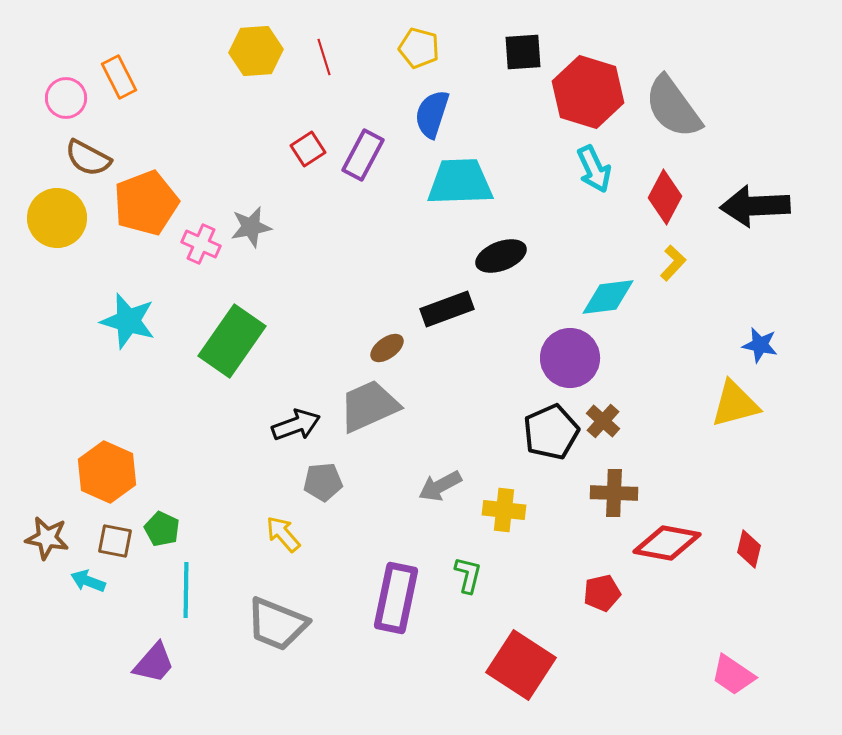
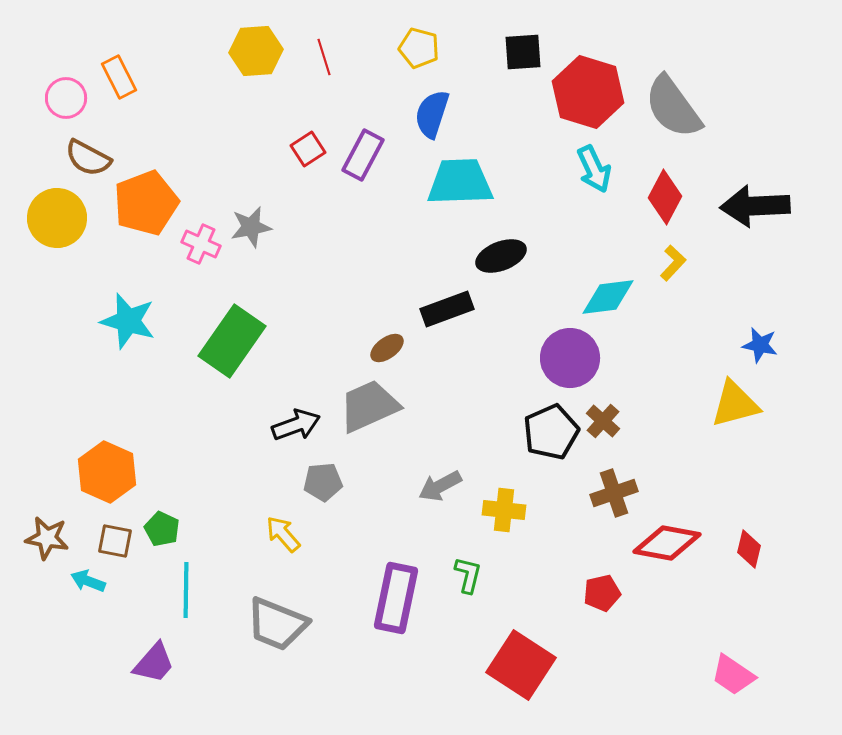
brown cross at (614, 493): rotated 21 degrees counterclockwise
